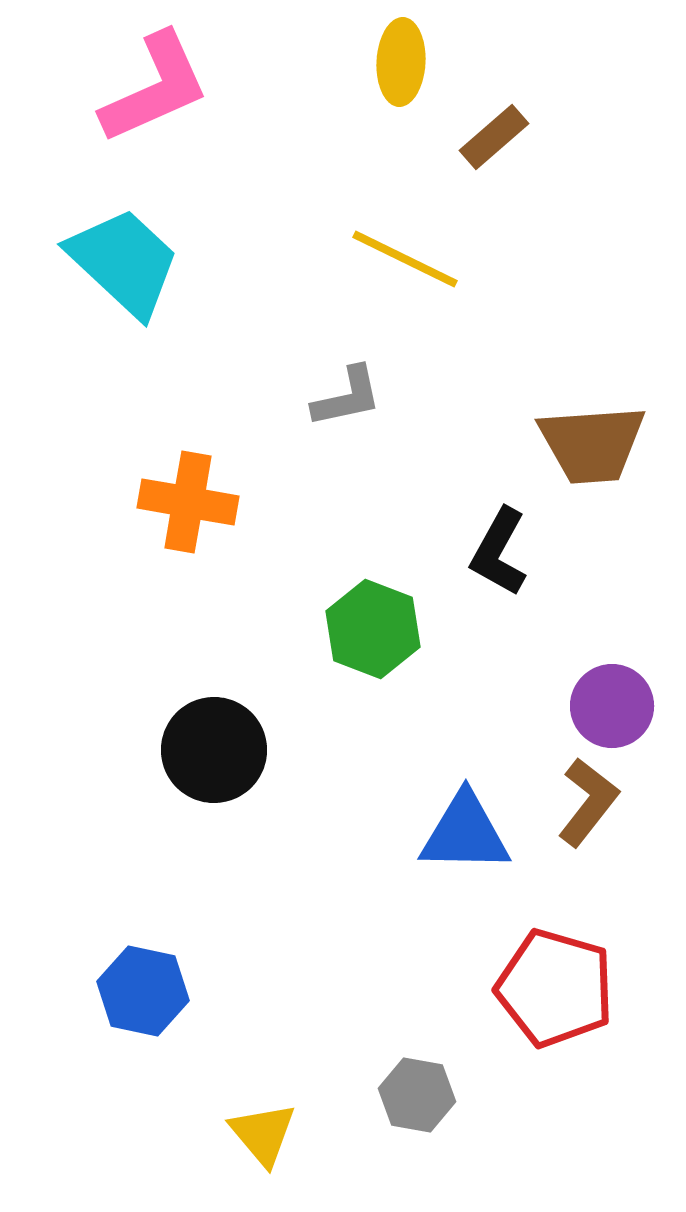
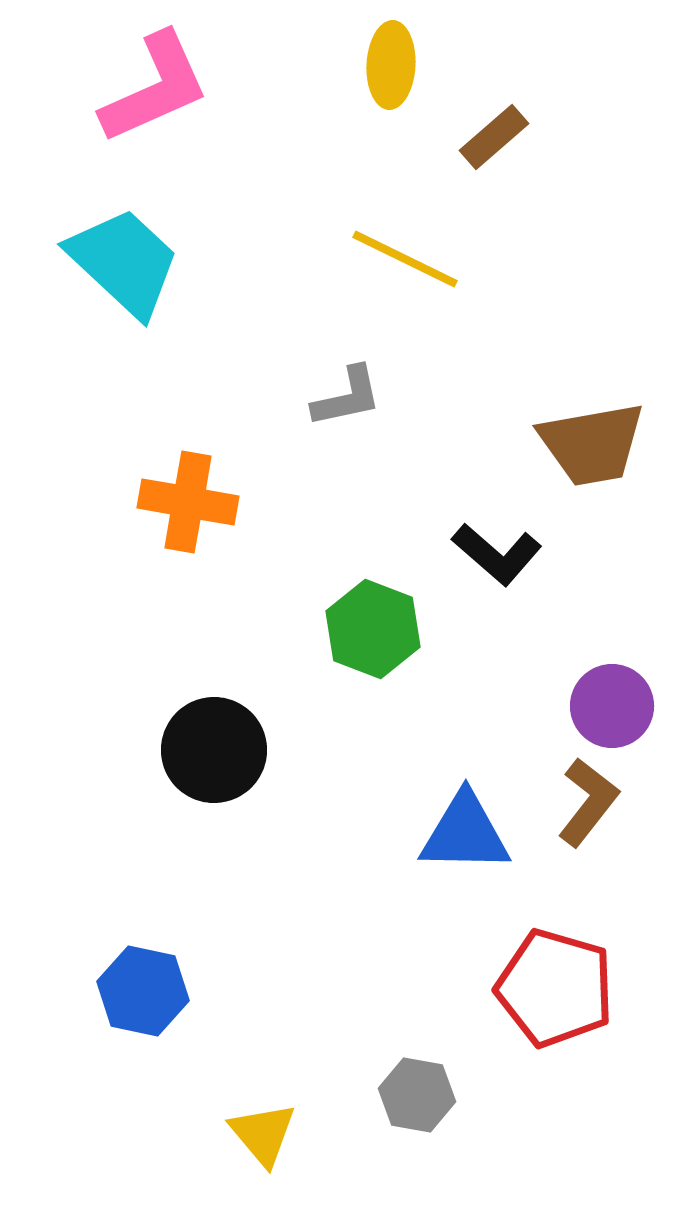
yellow ellipse: moved 10 px left, 3 px down
brown trapezoid: rotated 6 degrees counterclockwise
black L-shape: moved 2 px left, 2 px down; rotated 78 degrees counterclockwise
